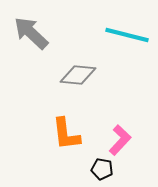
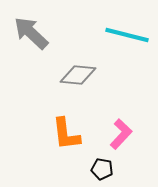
pink L-shape: moved 1 px right, 6 px up
